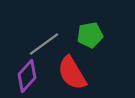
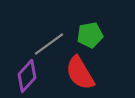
gray line: moved 5 px right
red semicircle: moved 8 px right
